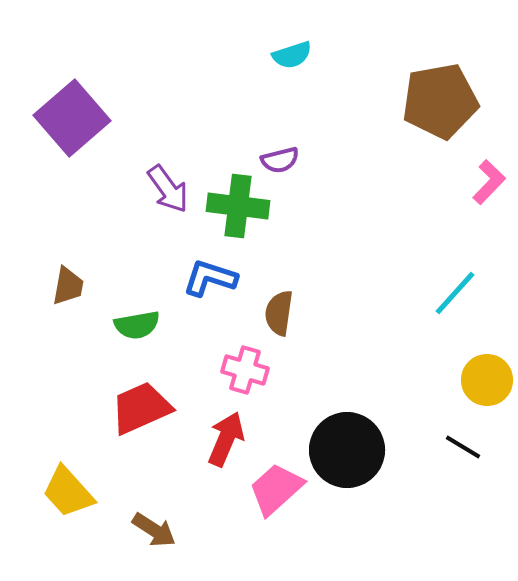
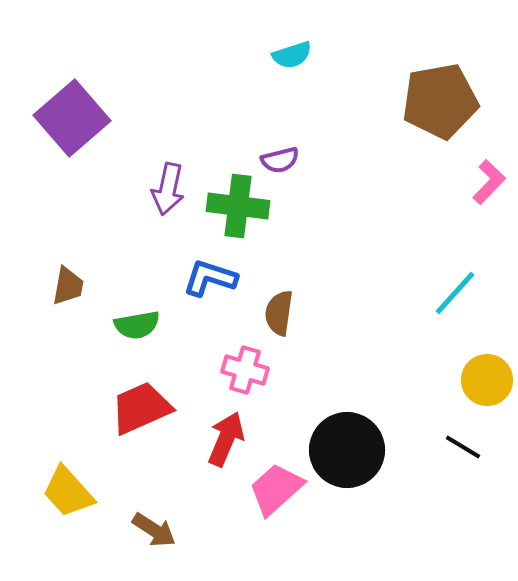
purple arrow: rotated 48 degrees clockwise
